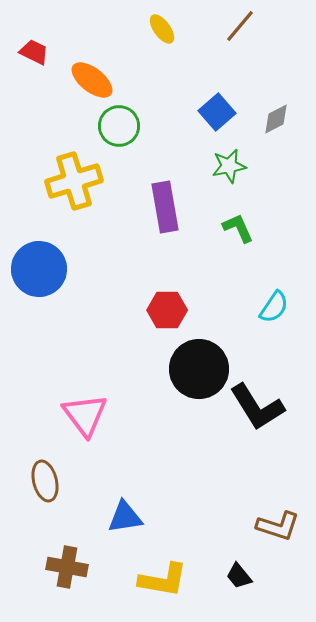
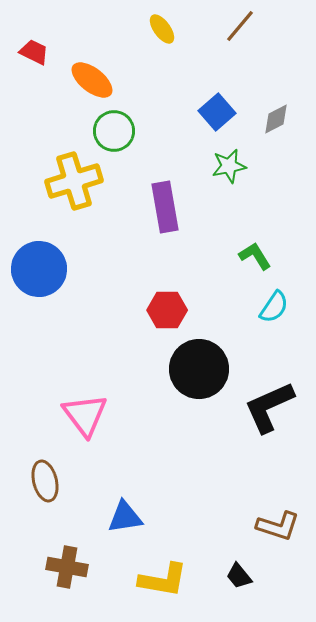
green circle: moved 5 px left, 5 px down
green L-shape: moved 17 px right, 28 px down; rotated 8 degrees counterclockwise
black L-shape: moved 12 px right; rotated 98 degrees clockwise
